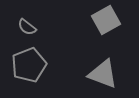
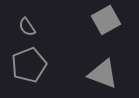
gray semicircle: rotated 18 degrees clockwise
